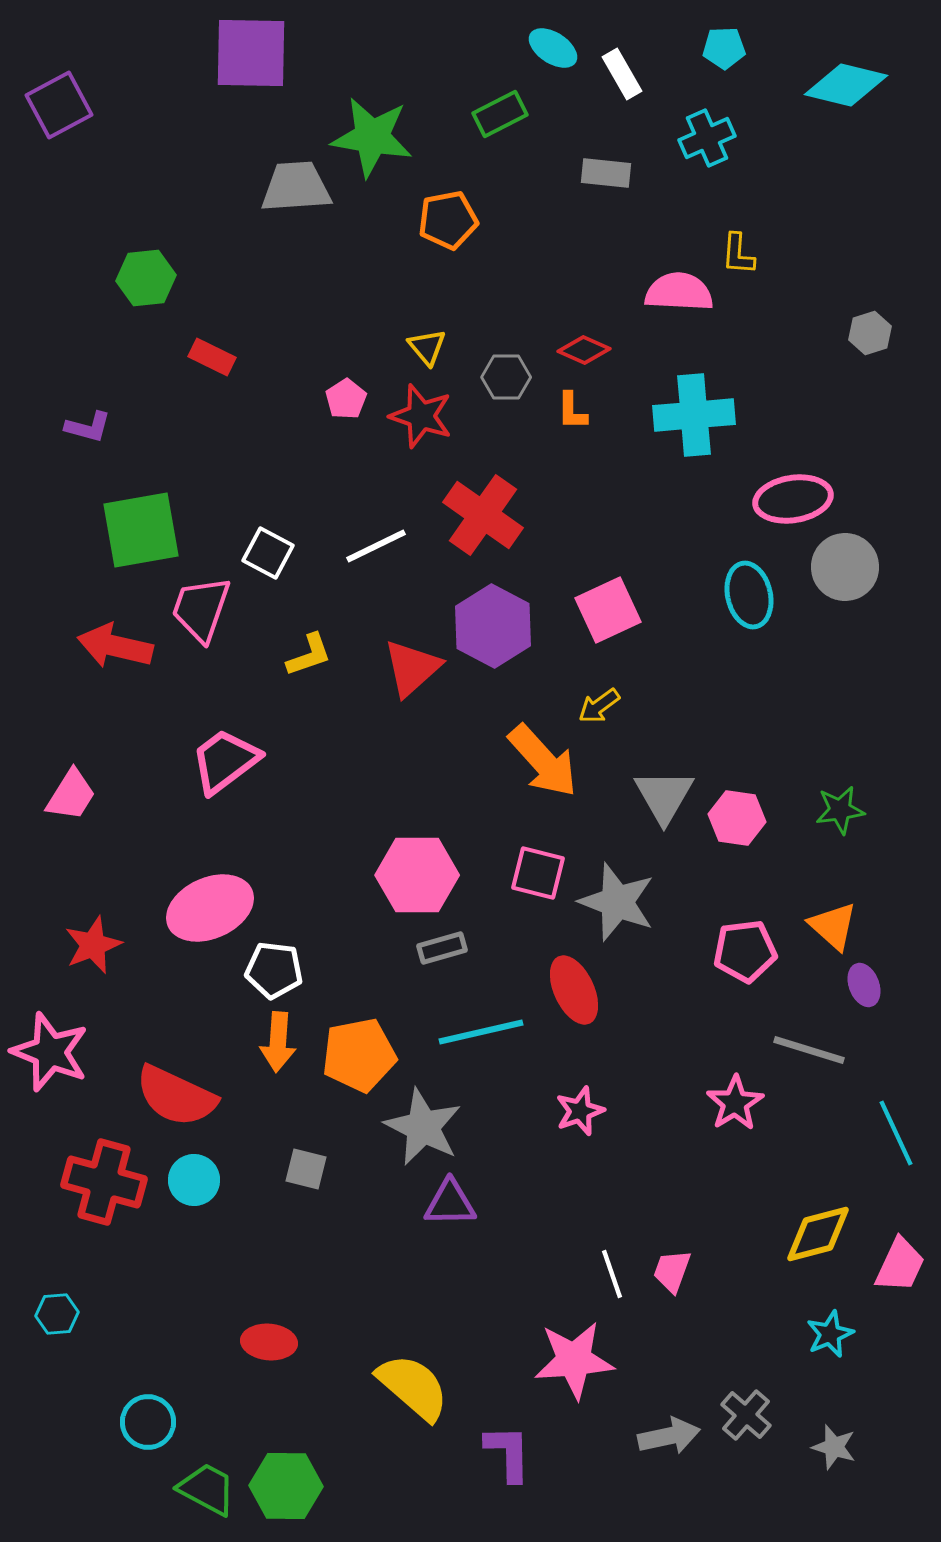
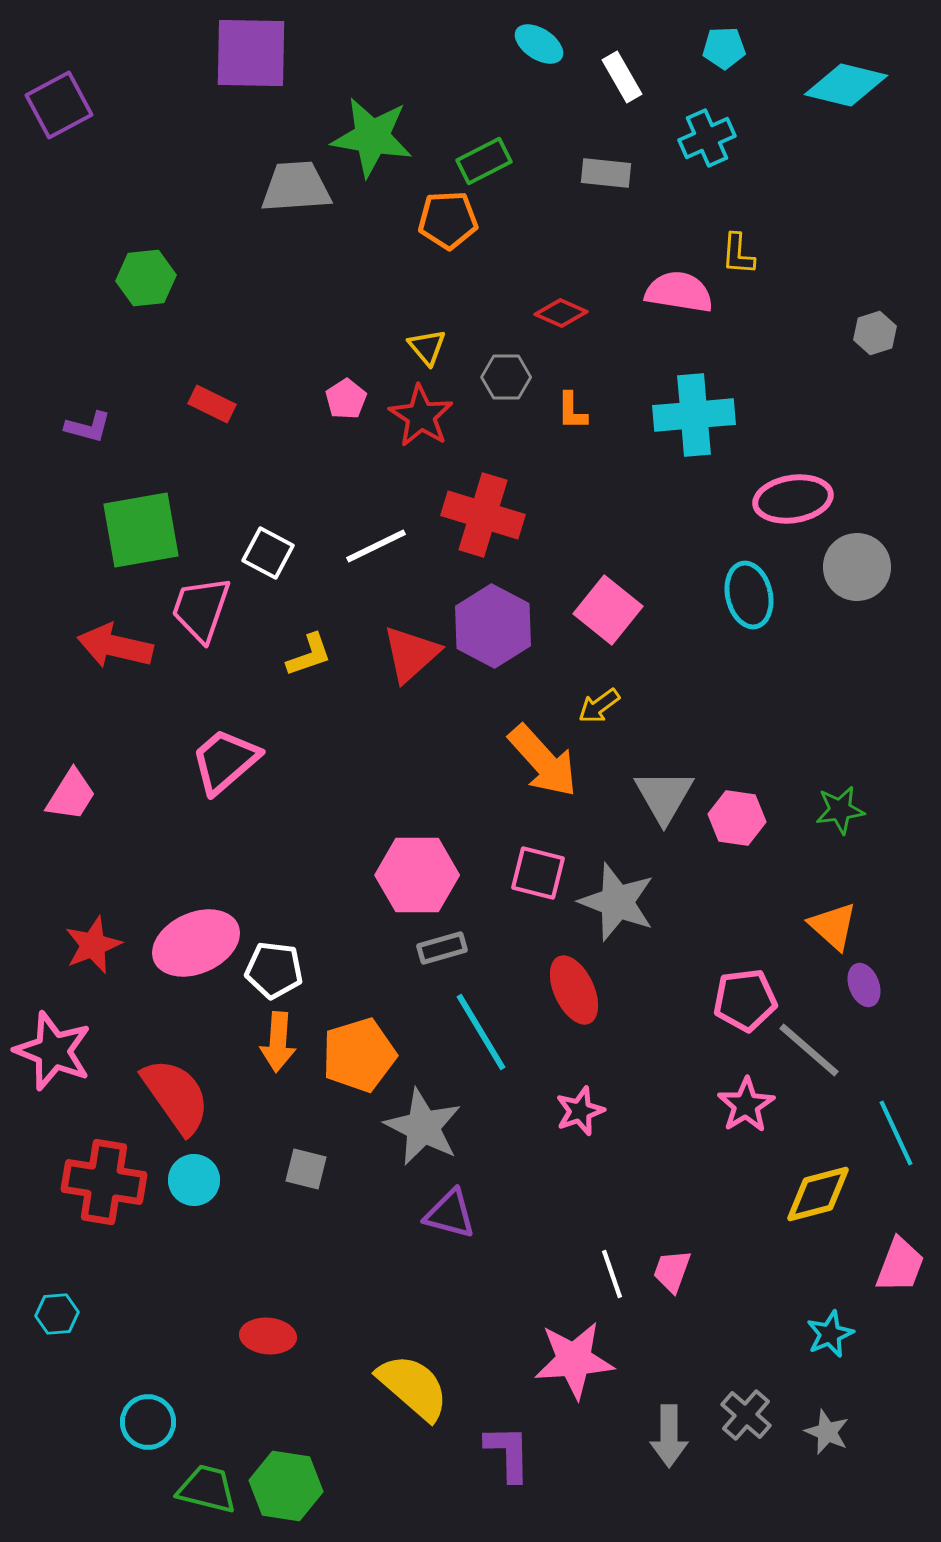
cyan ellipse at (553, 48): moved 14 px left, 4 px up
white rectangle at (622, 74): moved 3 px down
green rectangle at (500, 114): moved 16 px left, 47 px down
orange pentagon at (448, 220): rotated 8 degrees clockwise
pink semicircle at (679, 292): rotated 6 degrees clockwise
gray hexagon at (870, 333): moved 5 px right
red diamond at (584, 350): moved 23 px left, 37 px up
red rectangle at (212, 357): moved 47 px down
red star at (421, 416): rotated 14 degrees clockwise
red cross at (483, 515): rotated 18 degrees counterclockwise
gray circle at (845, 567): moved 12 px right
pink square at (608, 610): rotated 26 degrees counterclockwise
red triangle at (412, 668): moved 1 px left, 14 px up
pink trapezoid at (225, 761): rotated 4 degrees counterclockwise
pink ellipse at (210, 908): moved 14 px left, 35 px down
pink pentagon at (745, 951): moved 49 px down
cyan line at (481, 1032): rotated 72 degrees clockwise
gray line at (809, 1050): rotated 24 degrees clockwise
pink star at (50, 1052): moved 3 px right, 1 px up
orange pentagon at (359, 1055): rotated 6 degrees counterclockwise
red semicircle at (176, 1096): rotated 150 degrees counterclockwise
pink star at (735, 1103): moved 11 px right, 2 px down
red cross at (104, 1182): rotated 6 degrees counterclockwise
purple triangle at (450, 1203): moved 11 px down; rotated 16 degrees clockwise
yellow diamond at (818, 1234): moved 40 px up
pink trapezoid at (900, 1265): rotated 4 degrees counterclockwise
red ellipse at (269, 1342): moved 1 px left, 6 px up
gray arrow at (669, 1436): rotated 102 degrees clockwise
gray star at (834, 1447): moved 7 px left, 15 px up; rotated 6 degrees clockwise
green hexagon at (286, 1486): rotated 8 degrees clockwise
green trapezoid at (207, 1489): rotated 14 degrees counterclockwise
